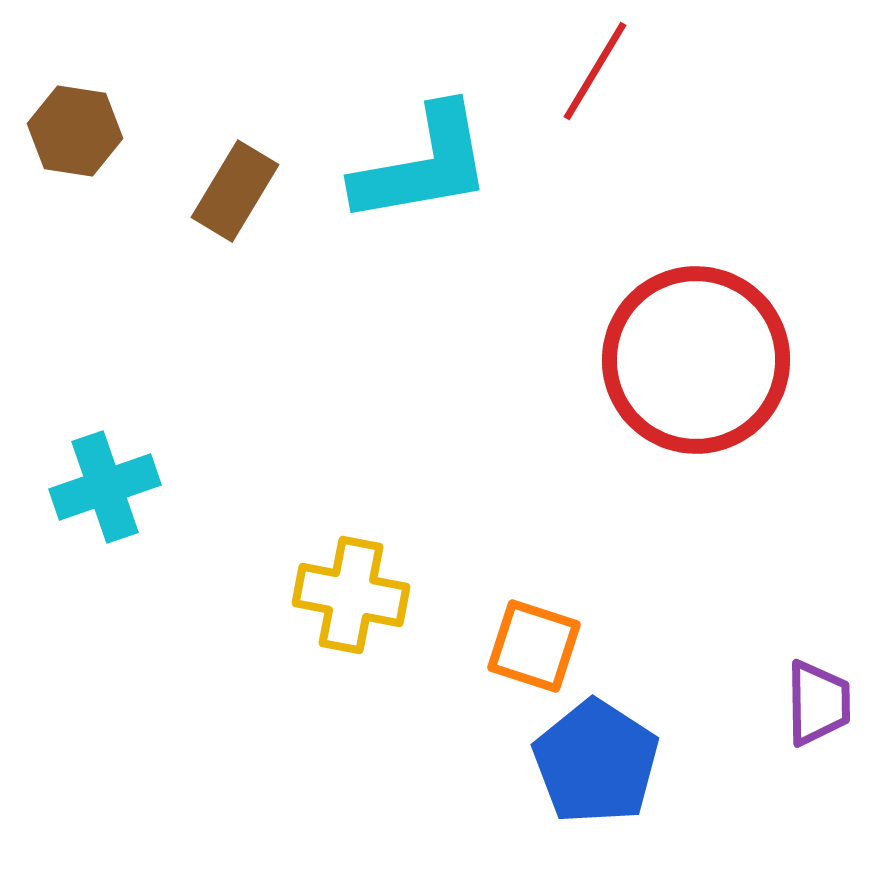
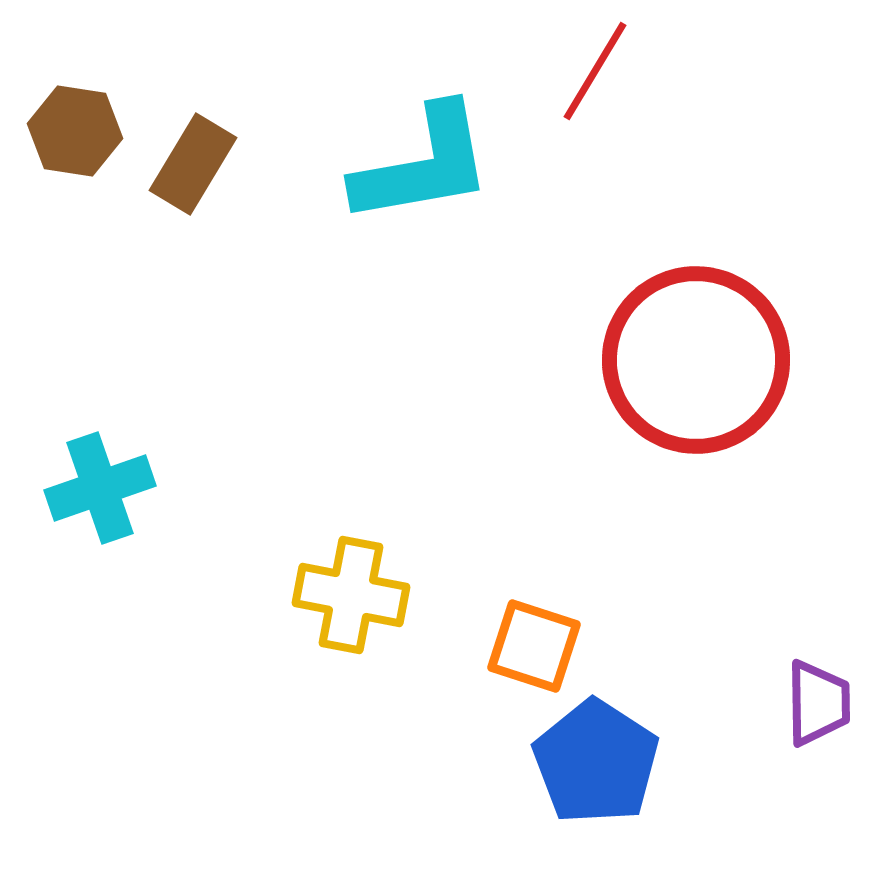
brown rectangle: moved 42 px left, 27 px up
cyan cross: moved 5 px left, 1 px down
